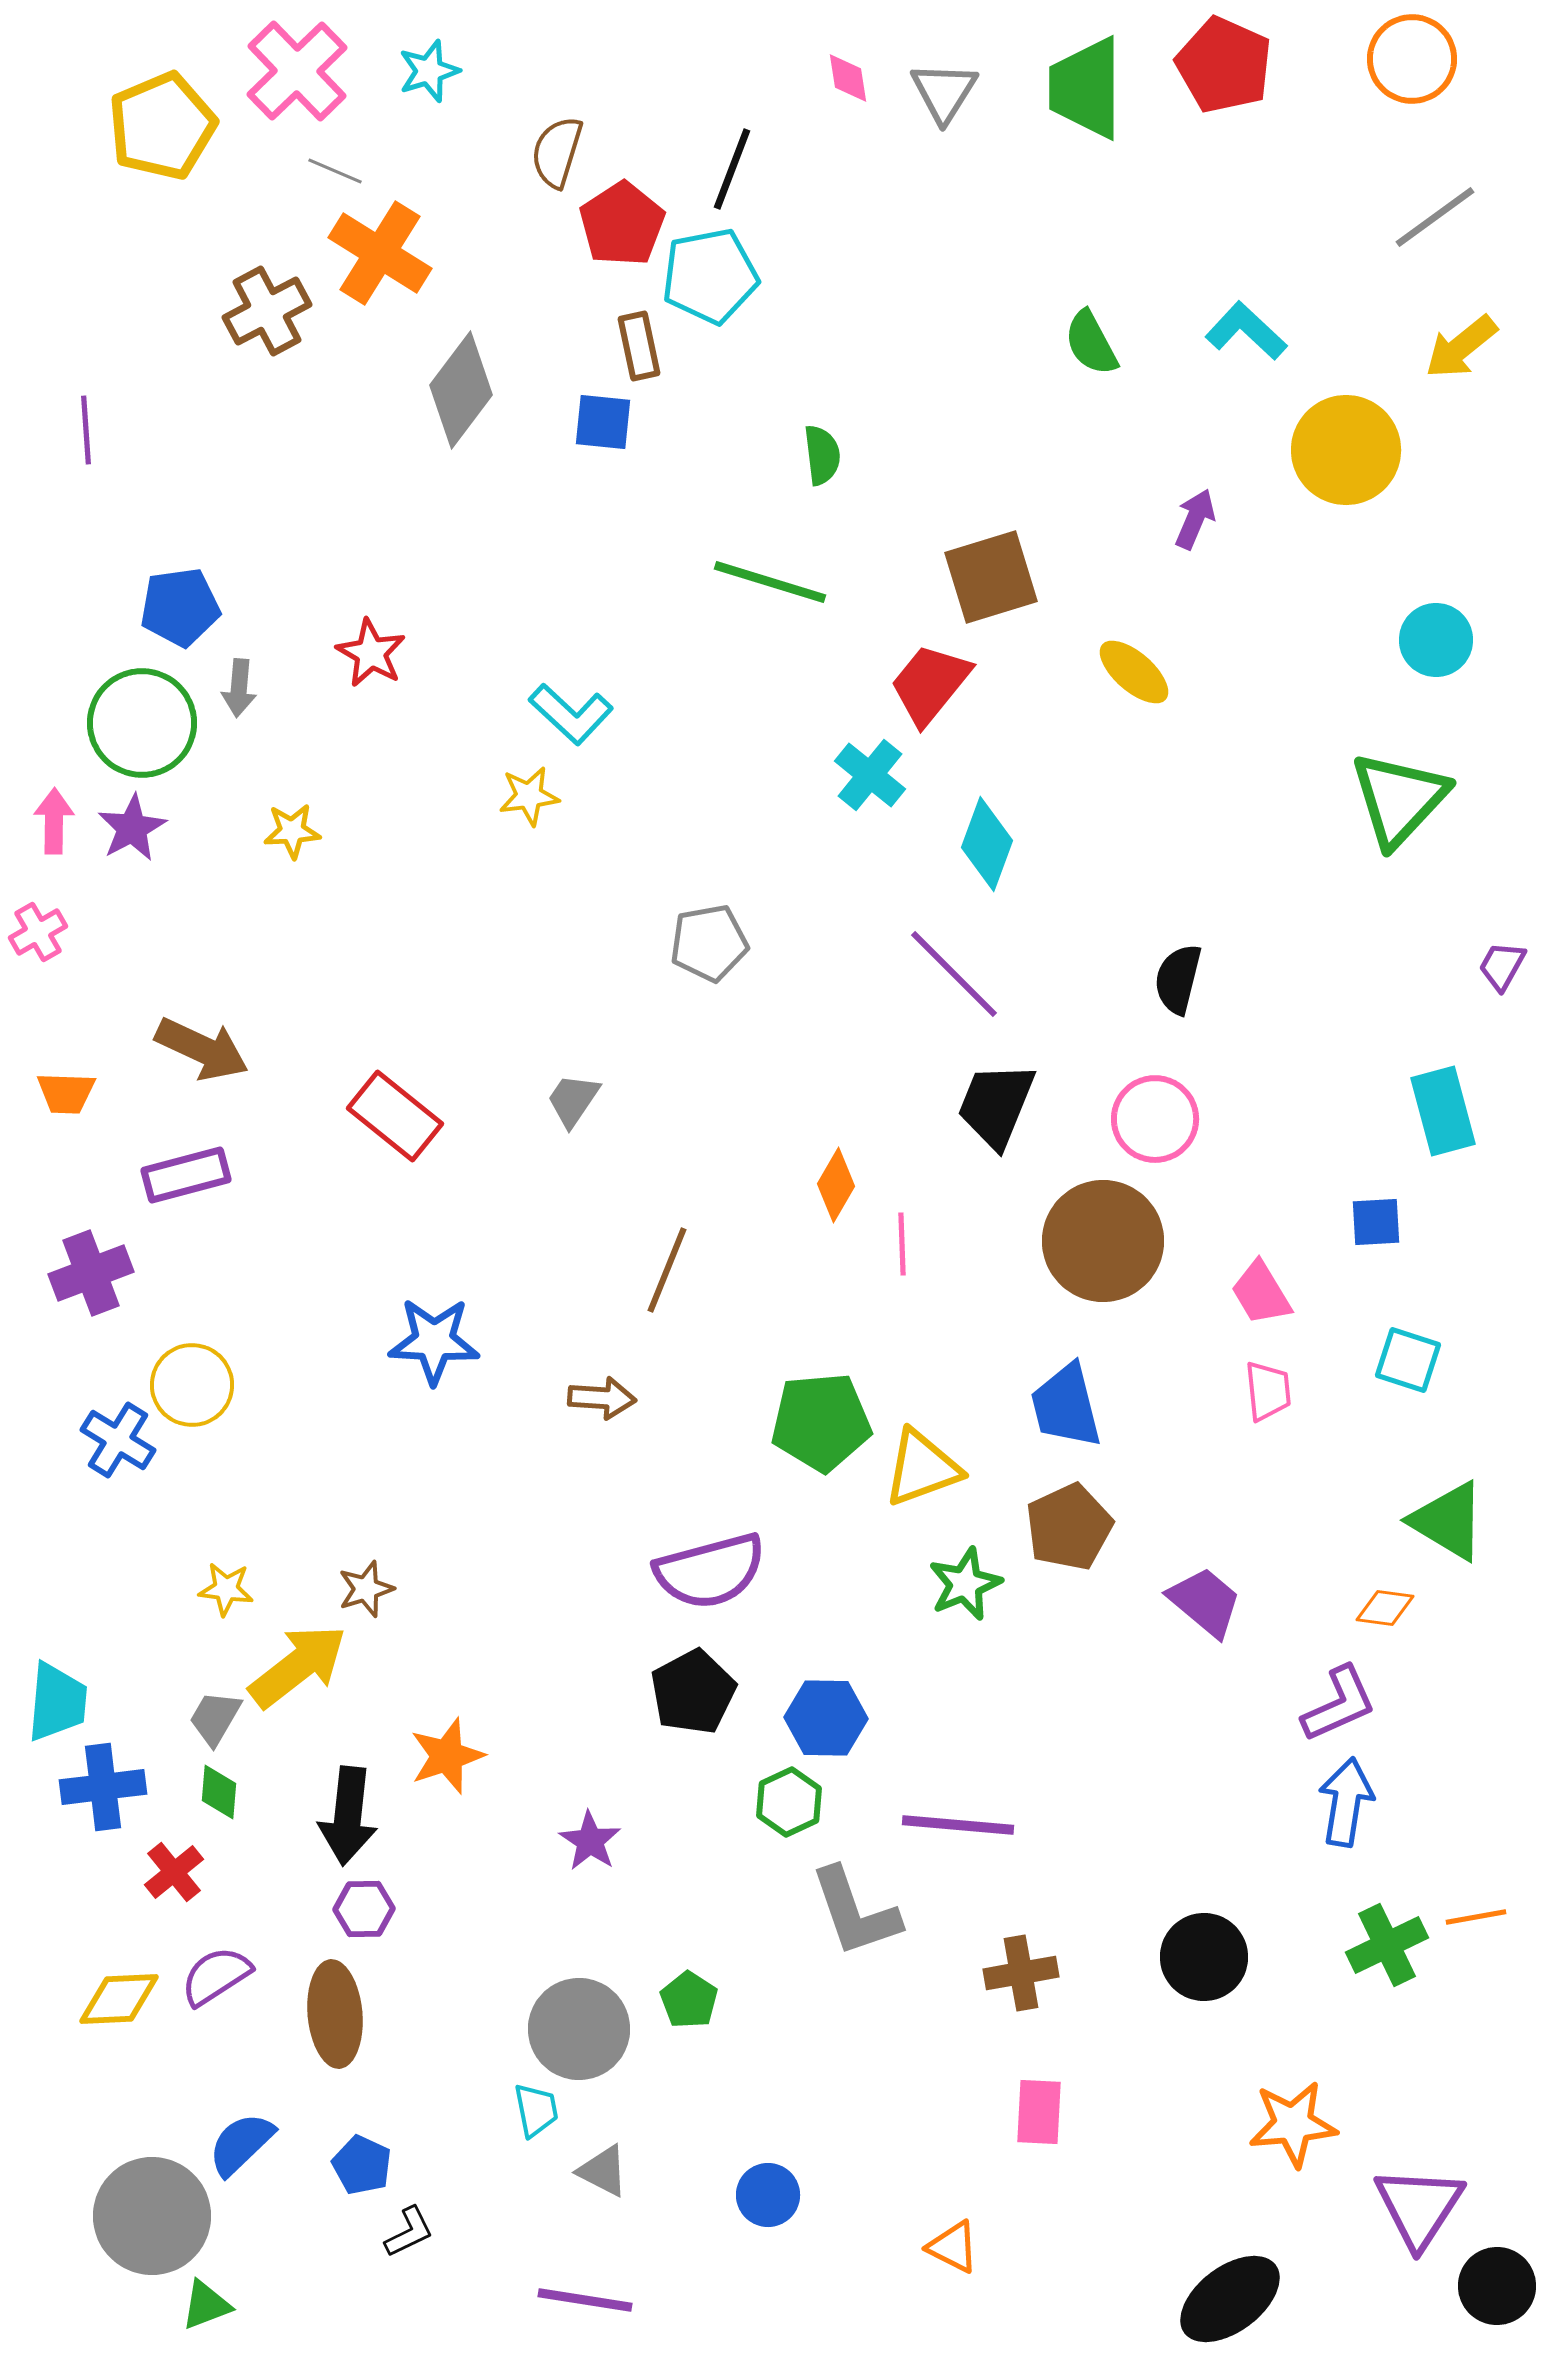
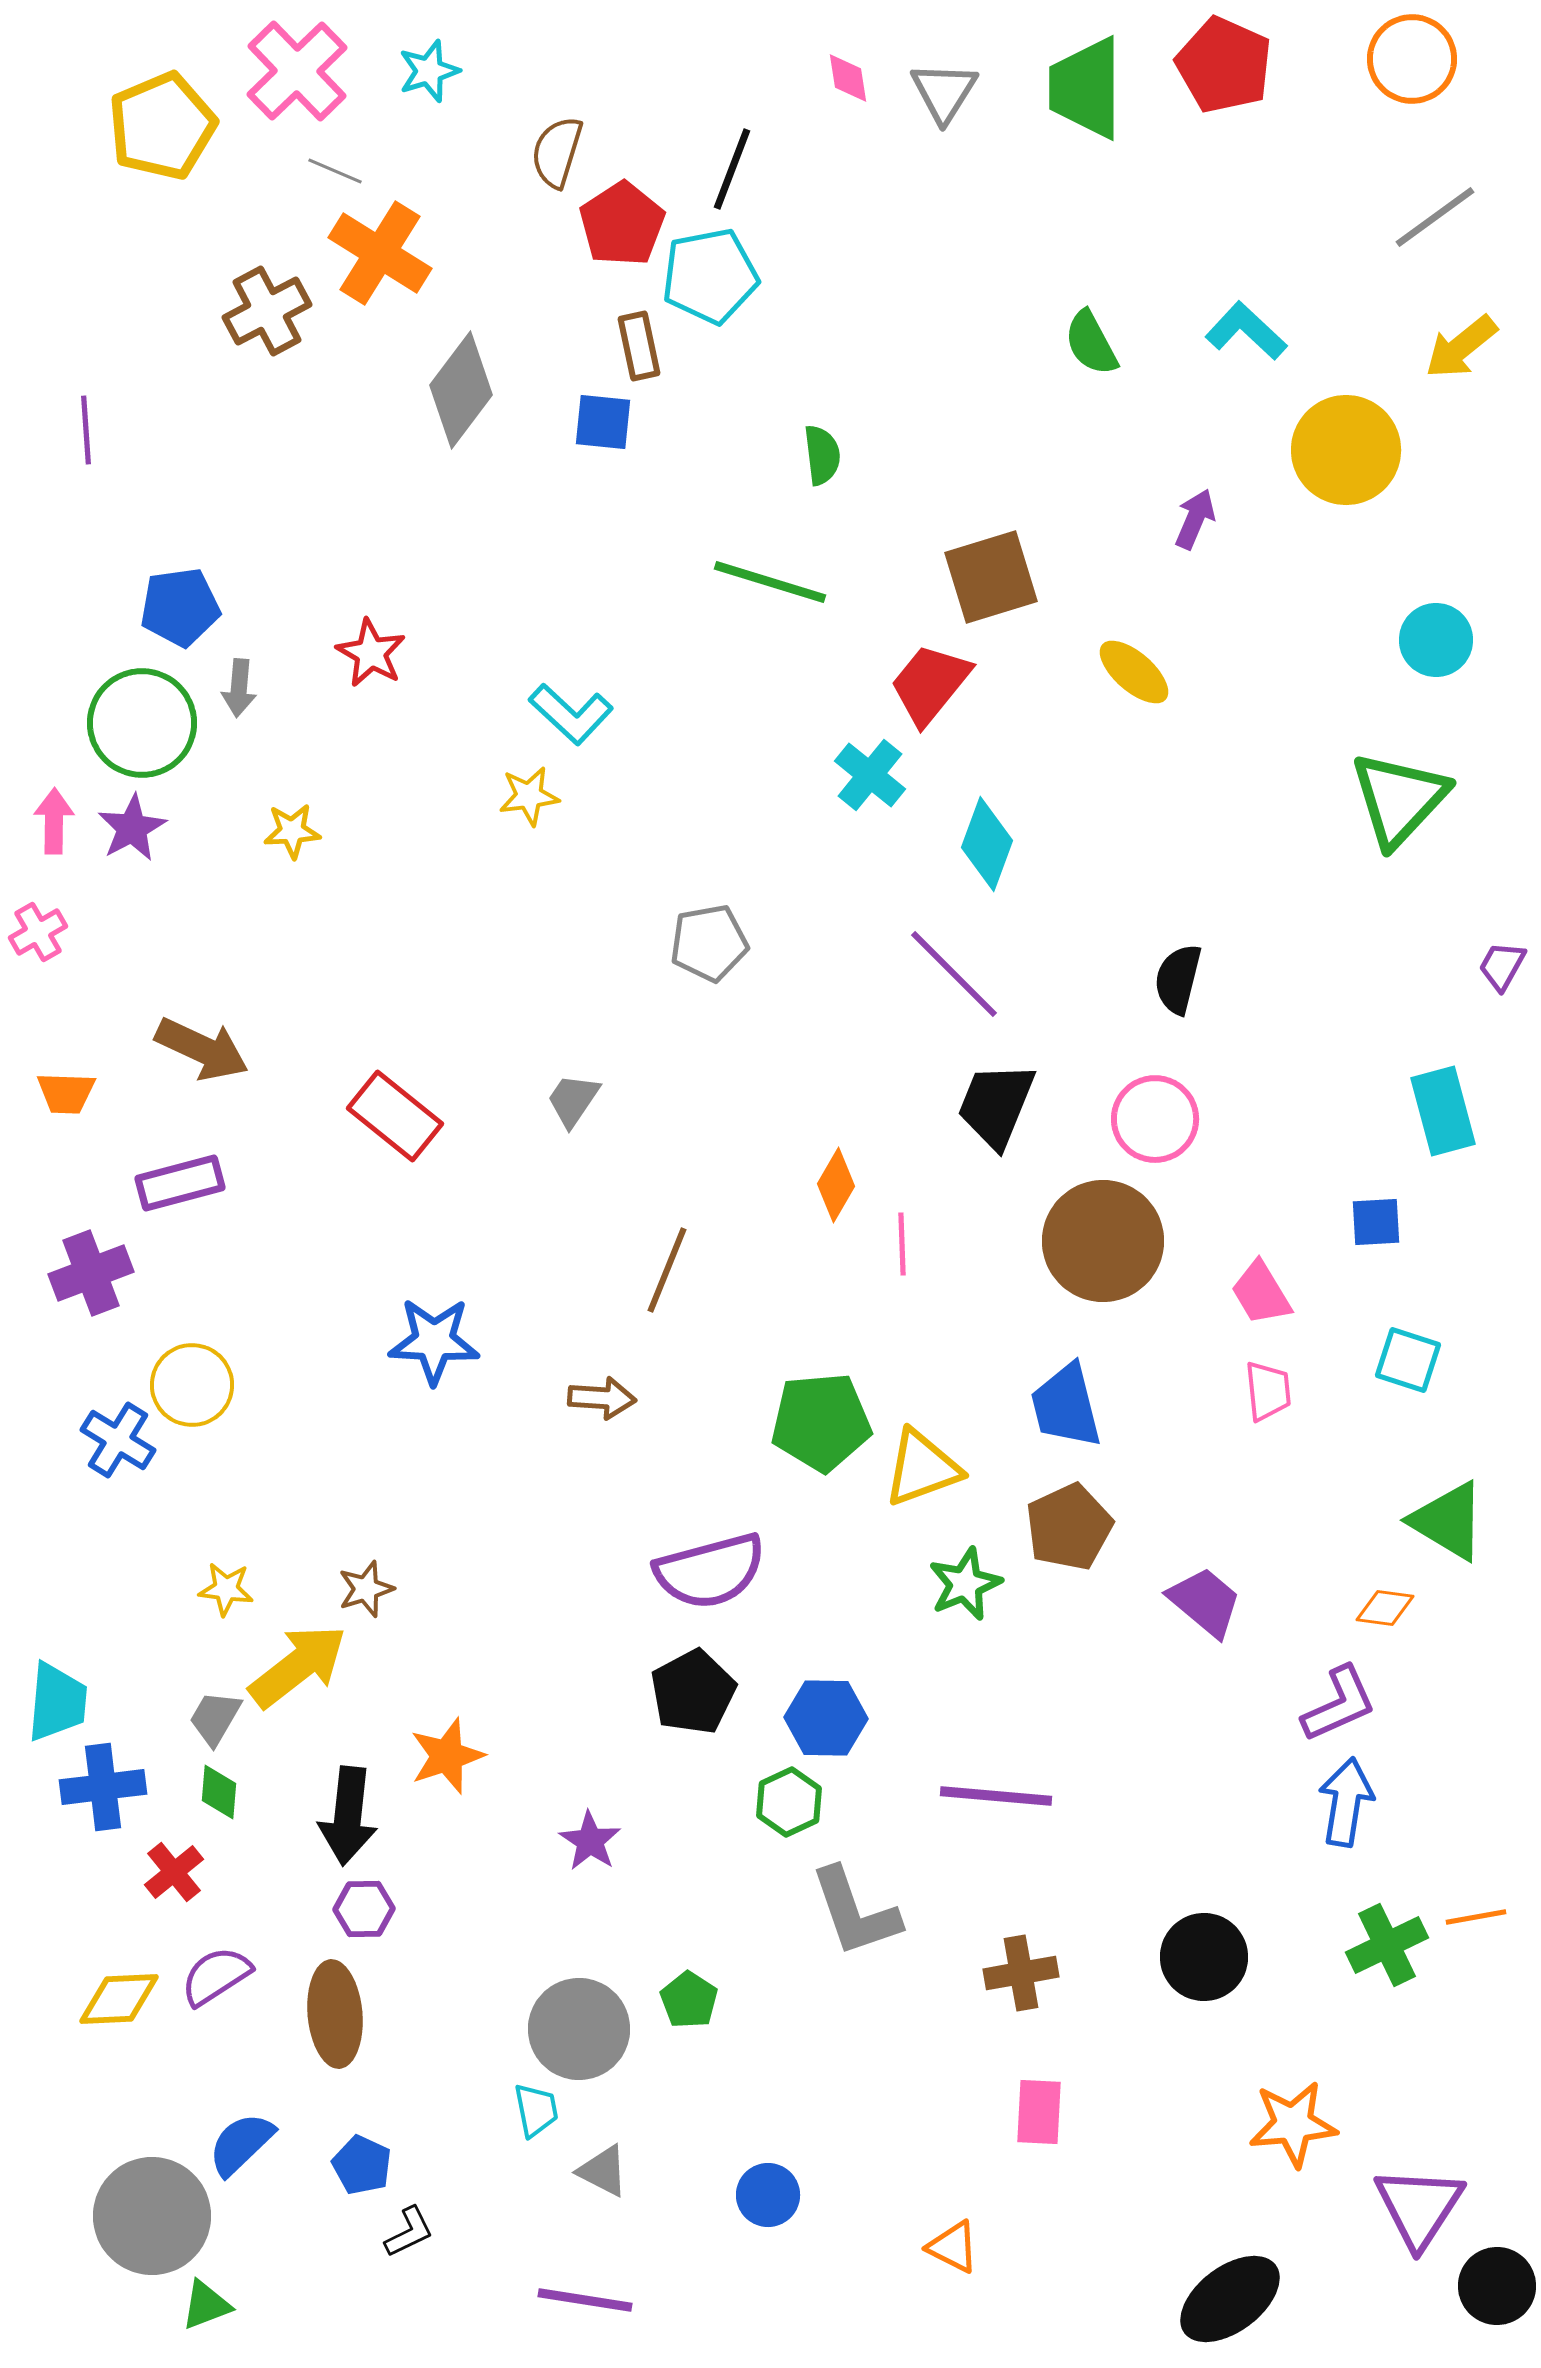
purple rectangle at (186, 1175): moved 6 px left, 8 px down
purple line at (958, 1825): moved 38 px right, 29 px up
